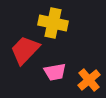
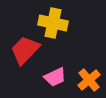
pink trapezoid: moved 5 px down; rotated 15 degrees counterclockwise
